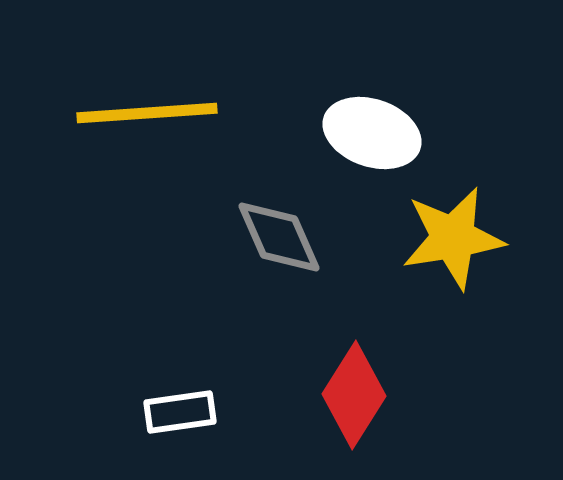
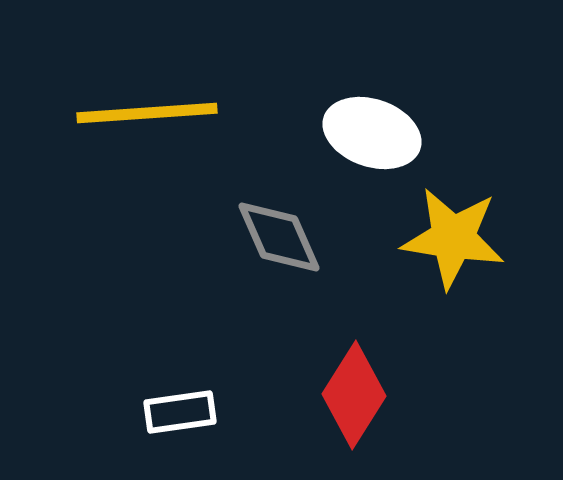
yellow star: rotated 18 degrees clockwise
